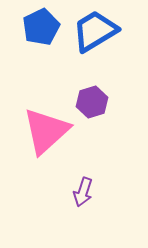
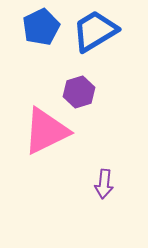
purple hexagon: moved 13 px left, 10 px up
pink triangle: rotated 16 degrees clockwise
purple arrow: moved 21 px right, 8 px up; rotated 12 degrees counterclockwise
